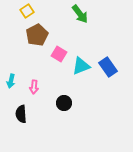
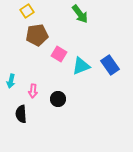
brown pentagon: rotated 20 degrees clockwise
blue rectangle: moved 2 px right, 2 px up
pink arrow: moved 1 px left, 4 px down
black circle: moved 6 px left, 4 px up
